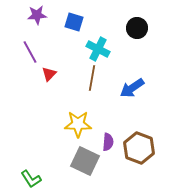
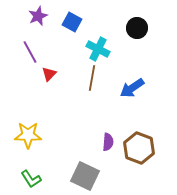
purple star: moved 1 px right, 1 px down; rotated 18 degrees counterclockwise
blue square: moved 2 px left; rotated 12 degrees clockwise
yellow star: moved 50 px left, 11 px down
gray square: moved 15 px down
